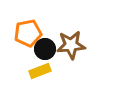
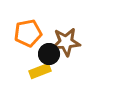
brown star: moved 5 px left, 3 px up
black circle: moved 4 px right, 5 px down
